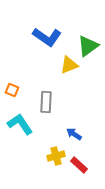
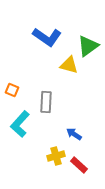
yellow triangle: rotated 36 degrees clockwise
cyan L-shape: rotated 104 degrees counterclockwise
